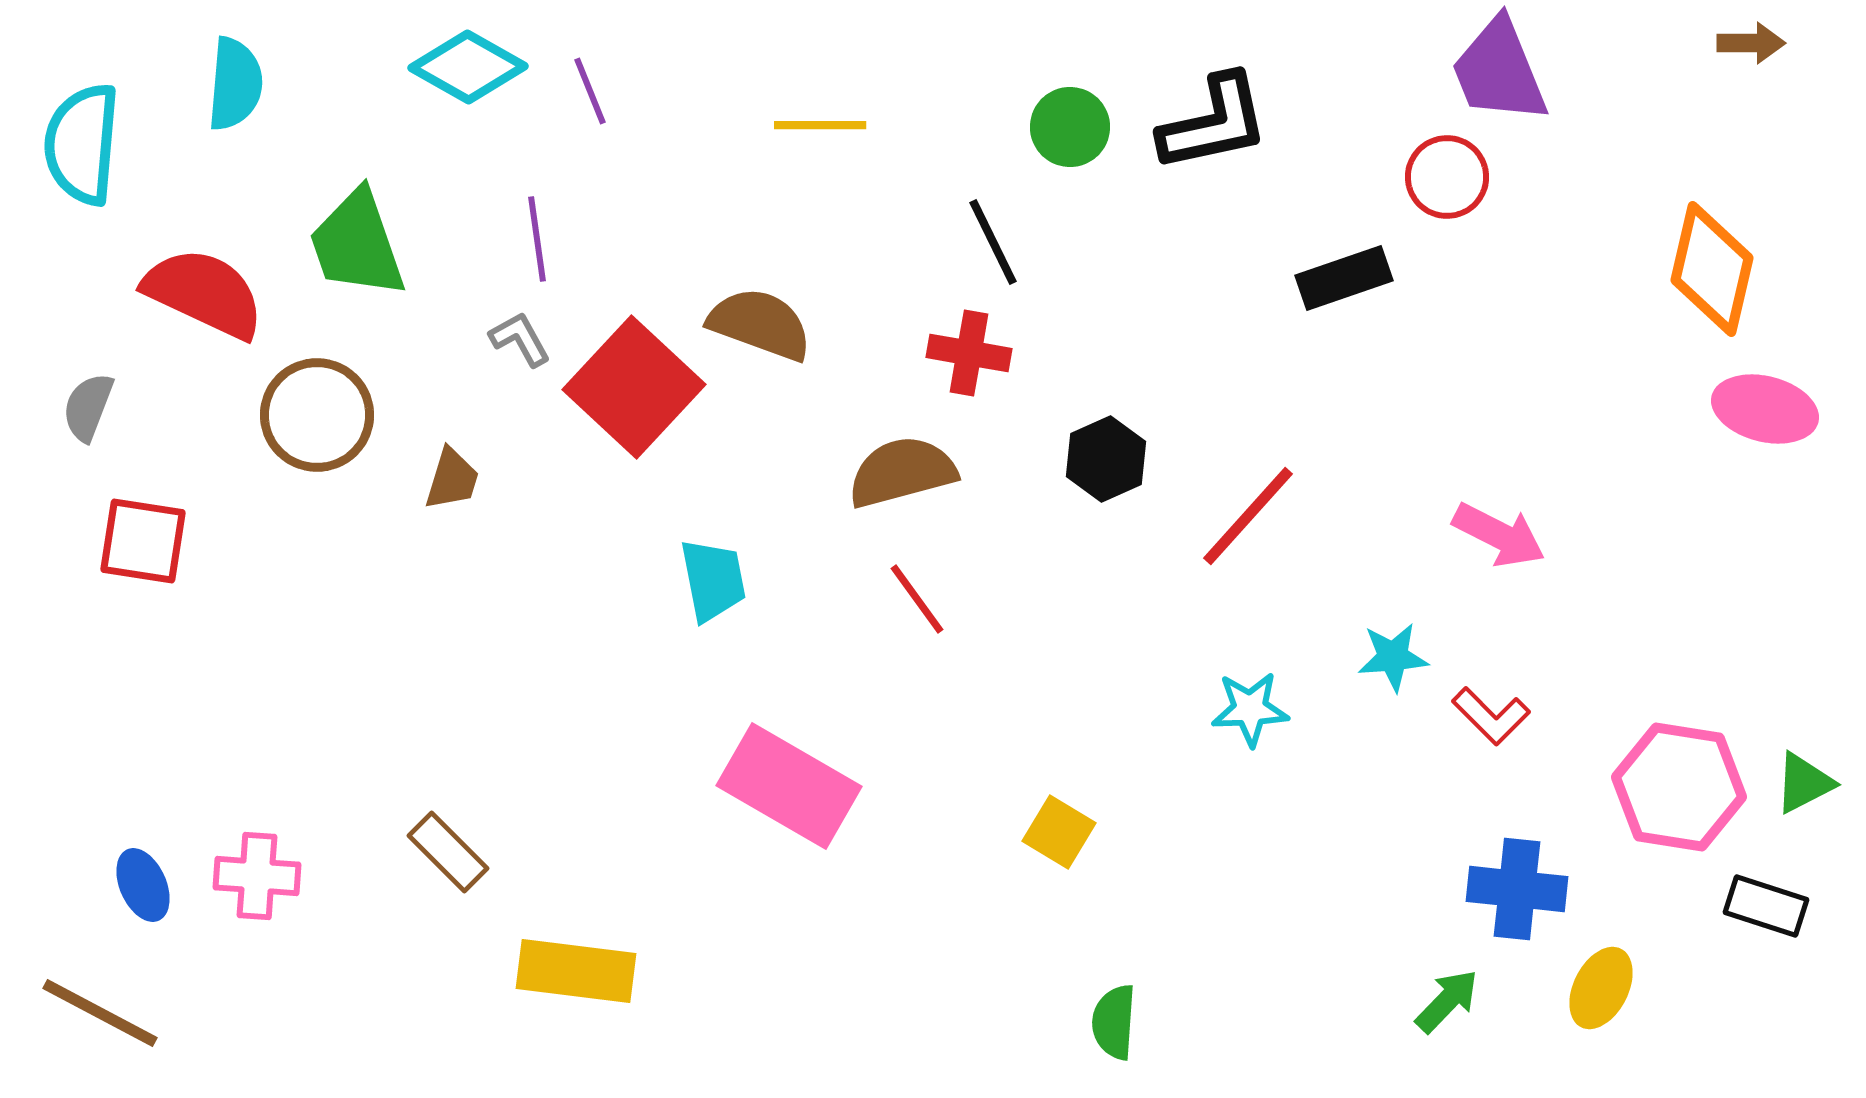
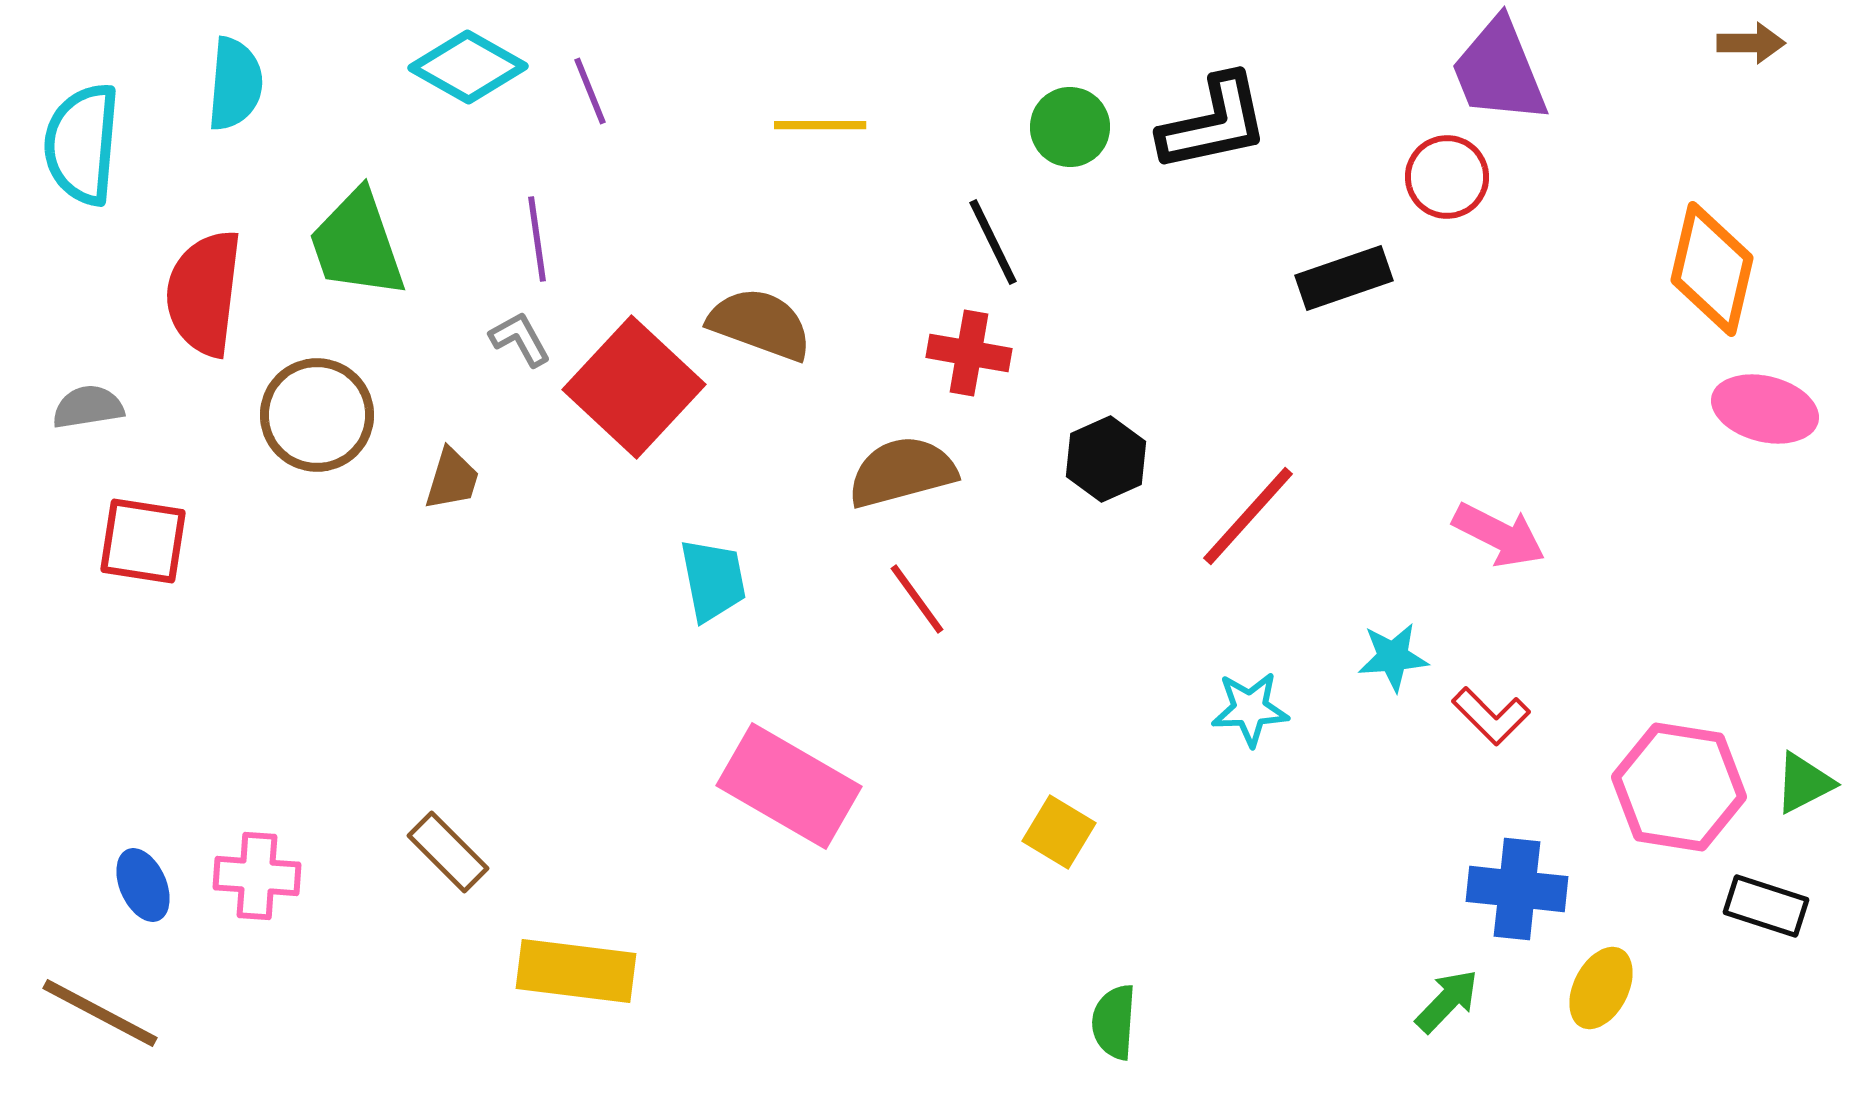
red semicircle at (204, 293): rotated 108 degrees counterclockwise
gray semicircle at (88, 407): rotated 60 degrees clockwise
